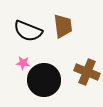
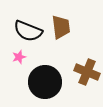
brown trapezoid: moved 2 px left, 1 px down
pink star: moved 4 px left, 6 px up; rotated 24 degrees counterclockwise
black circle: moved 1 px right, 2 px down
